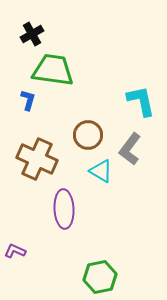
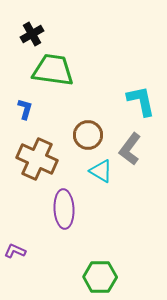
blue L-shape: moved 3 px left, 9 px down
green hexagon: rotated 12 degrees clockwise
